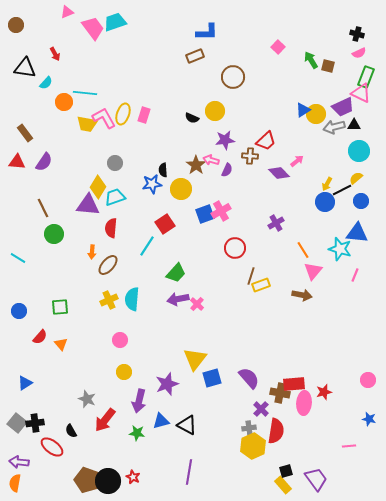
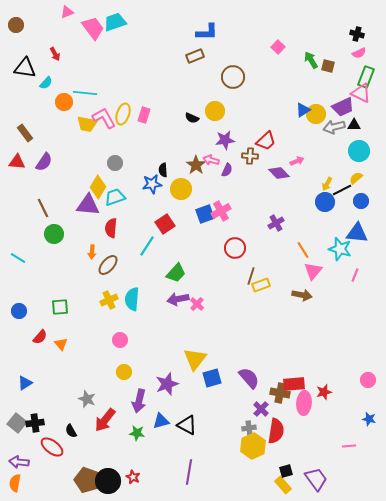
pink arrow at (297, 161): rotated 16 degrees clockwise
